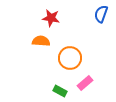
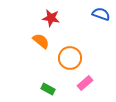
blue semicircle: rotated 90 degrees clockwise
orange semicircle: rotated 36 degrees clockwise
green rectangle: moved 12 px left, 2 px up
